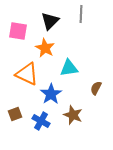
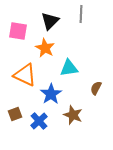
orange triangle: moved 2 px left, 1 px down
blue cross: moved 2 px left; rotated 18 degrees clockwise
